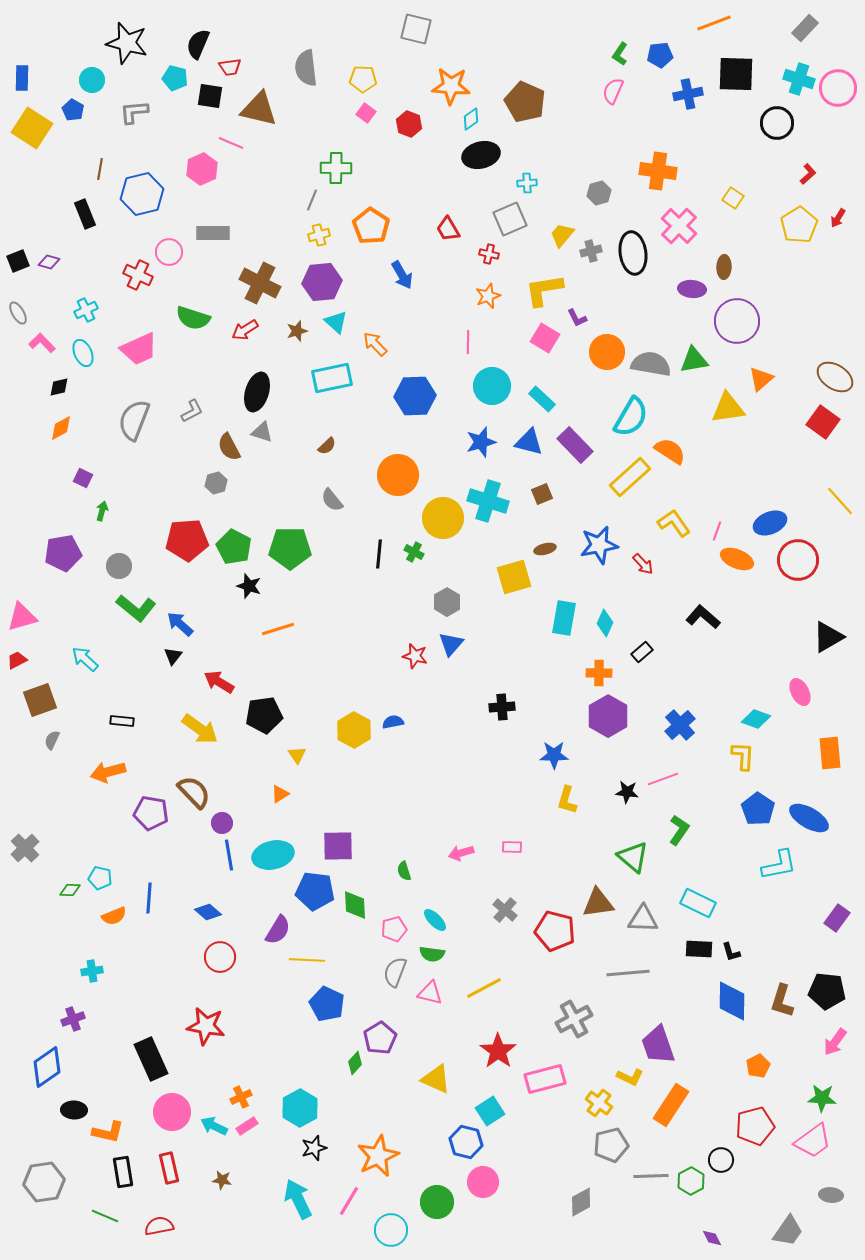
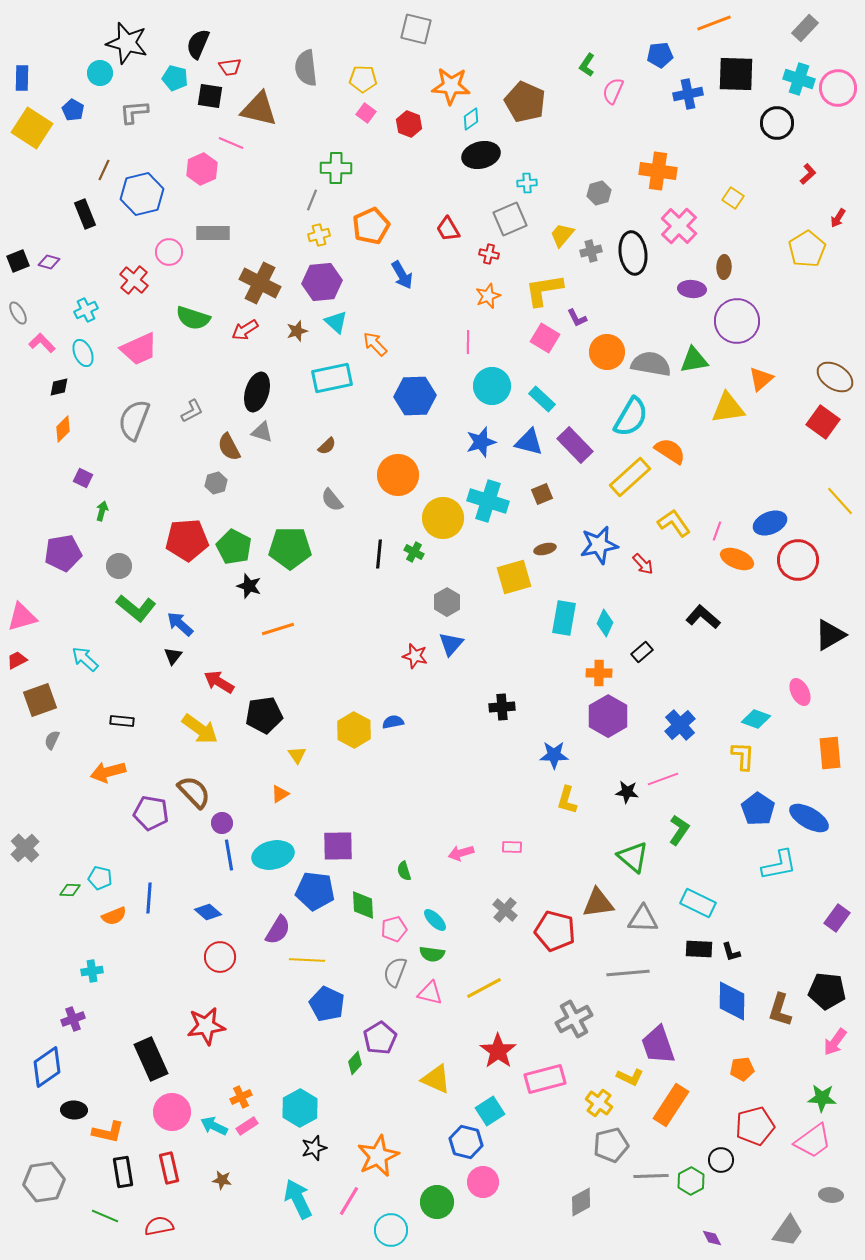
green L-shape at (620, 54): moved 33 px left, 11 px down
cyan circle at (92, 80): moved 8 px right, 7 px up
brown line at (100, 169): moved 4 px right, 1 px down; rotated 15 degrees clockwise
yellow pentagon at (799, 225): moved 8 px right, 24 px down
orange pentagon at (371, 226): rotated 15 degrees clockwise
red cross at (138, 275): moved 4 px left, 5 px down; rotated 16 degrees clockwise
orange diamond at (61, 428): moved 2 px right, 1 px down; rotated 16 degrees counterclockwise
black triangle at (828, 637): moved 2 px right, 2 px up
green diamond at (355, 905): moved 8 px right
brown L-shape at (782, 1001): moved 2 px left, 9 px down
red star at (206, 1026): rotated 18 degrees counterclockwise
orange pentagon at (758, 1066): moved 16 px left, 3 px down; rotated 20 degrees clockwise
